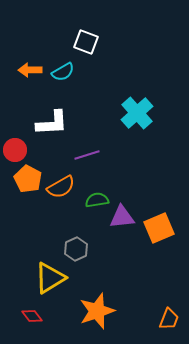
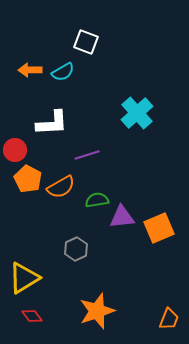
yellow triangle: moved 26 px left
